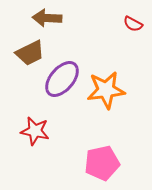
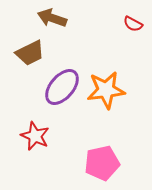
brown arrow: moved 5 px right; rotated 16 degrees clockwise
purple ellipse: moved 8 px down
red star: moved 5 px down; rotated 12 degrees clockwise
